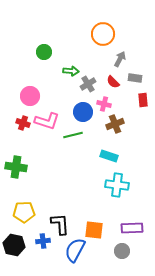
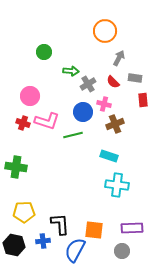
orange circle: moved 2 px right, 3 px up
gray arrow: moved 1 px left, 1 px up
